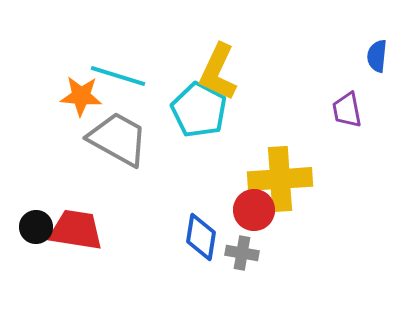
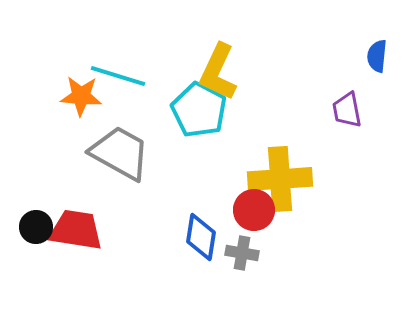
gray trapezoid: moved 2 px right, 14 px down
